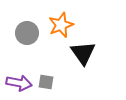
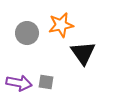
orange star: rotated 10 degrees clockwise
